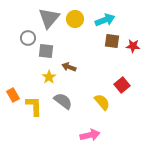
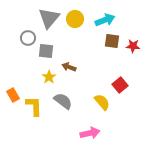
red square: moved 2 px left
pink arrow: moved 2 px up
